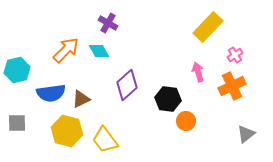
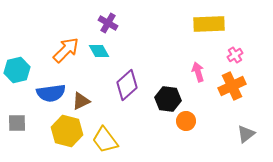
yellow rectangle: moved 1 px right, 3 px up; rotated 44 degrees clockwise
brown triangle: moved 2 px down
